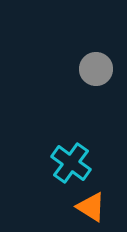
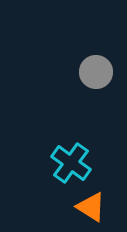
gray circle: moved 3 px down
